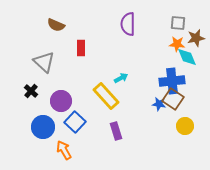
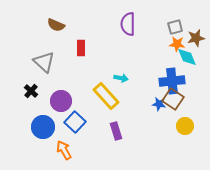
gray square: moved 3 px left, 4 px down; rotated 21 degrees counterclockwise
cyan arrow: rotated 40 degrees clockwise
